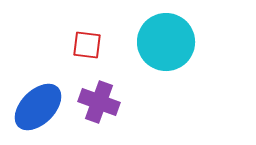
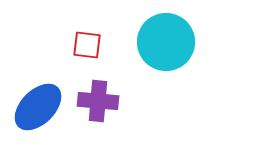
purple cross: moved 1 px left, 1 px up; rotated 15 degrees counterclockwise
